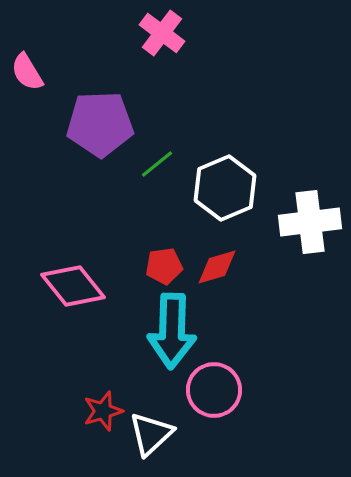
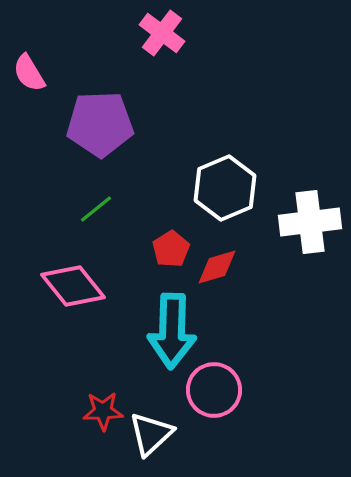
pink semicircle: moved 2 px right, 1 px down
green line: moved 61 px left, 45 px down
red pentagon: moved 7 px right, 17 px up; rotated 24 degrees counterclockwise
red star: rotated 15 degrees clockwise
